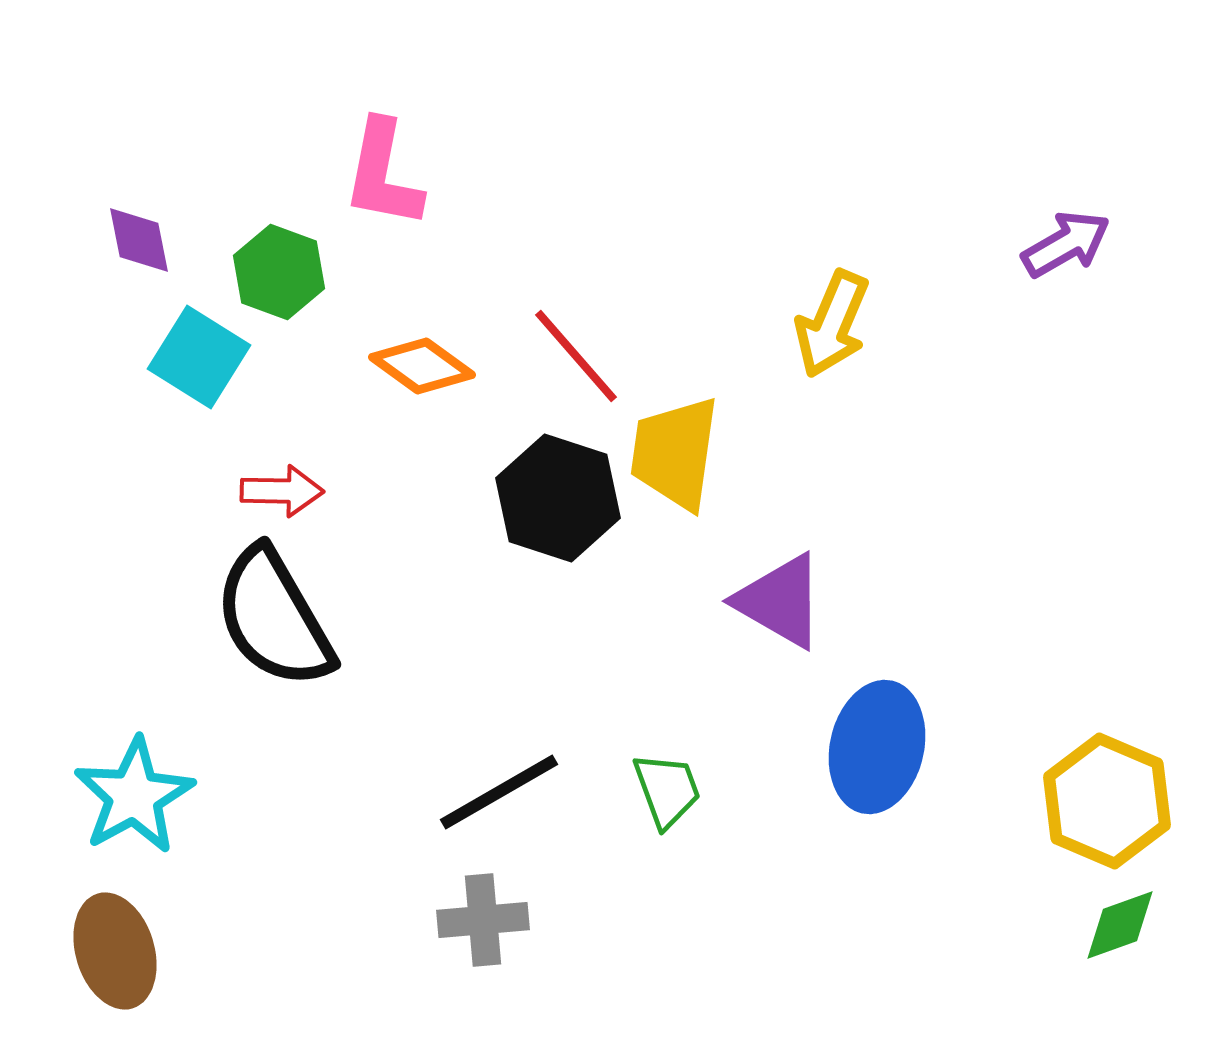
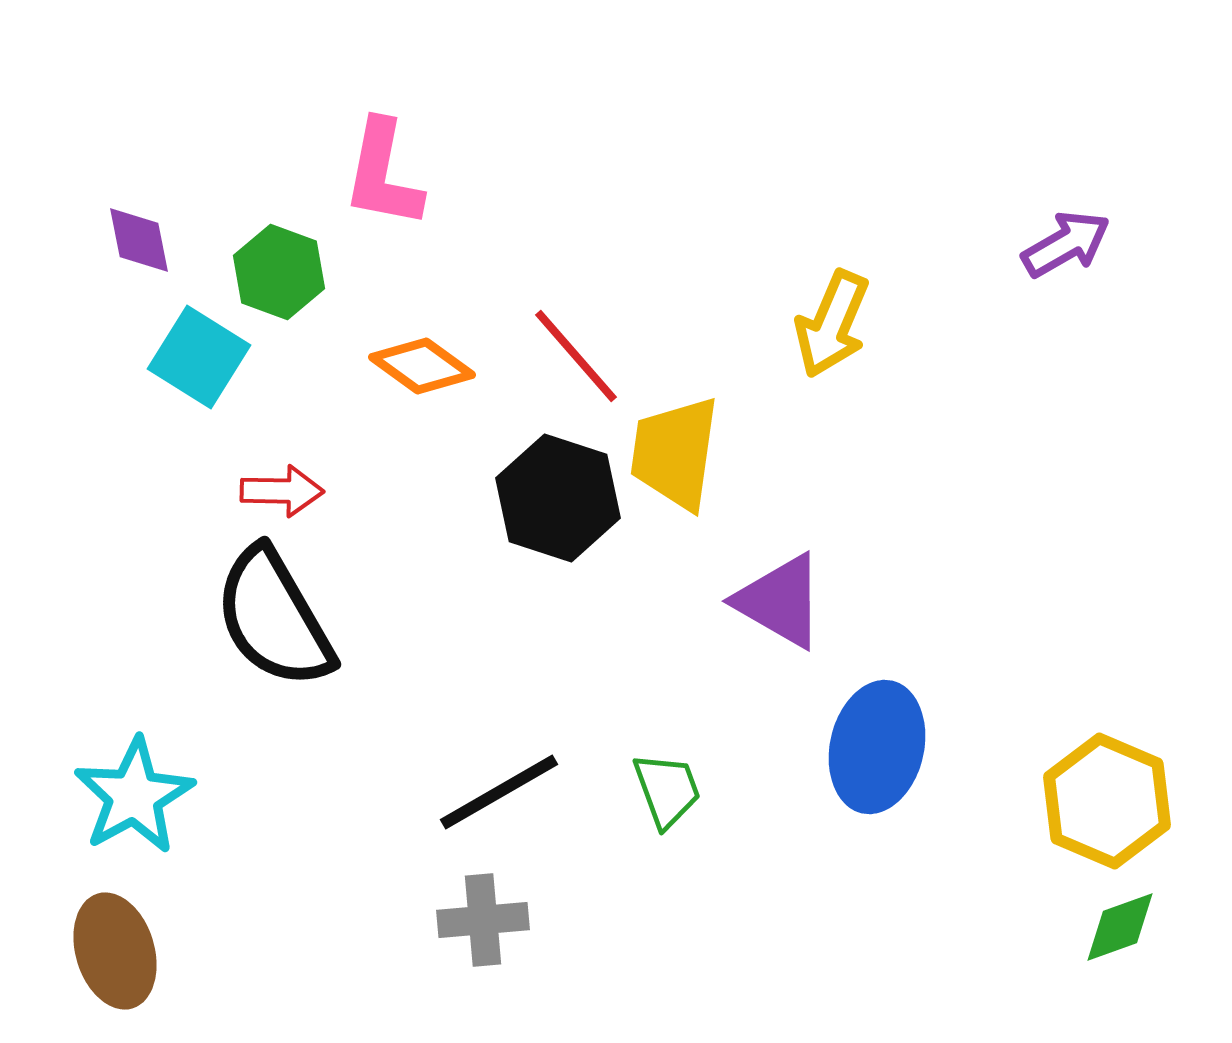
green diamond: moved 2 px down
